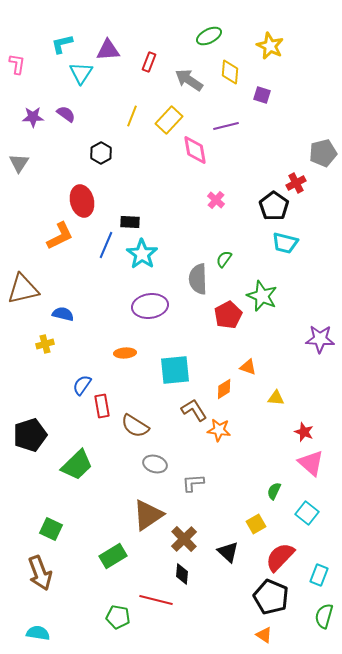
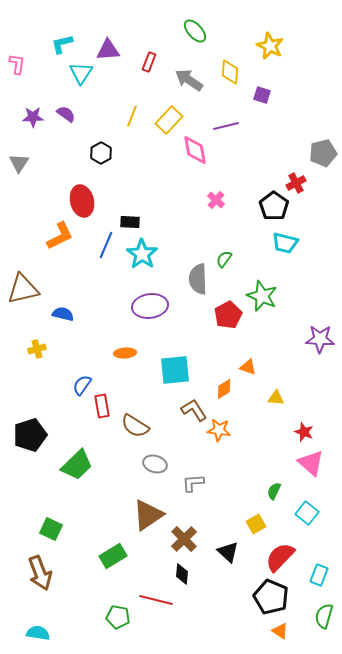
green ellipse at (209, 36): moved 14 px left, 5 px up; rotated 75 degrees clockwise
yellow cross at (45, 344): moved 8 px left, 5 px down
orange triangle at (264, 635): moved 16 px right, 4 px up
